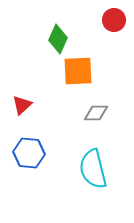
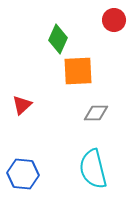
blue hexagon: moved 6 px left, 21 px down
